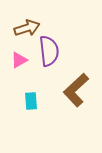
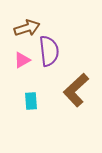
pink triangle: moved 3 px right
